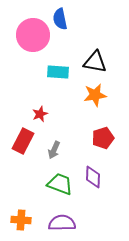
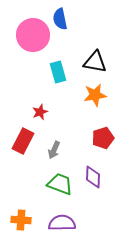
cyan rectangle: rotated 70 degrees clockwise
red star: moved 2 px up
